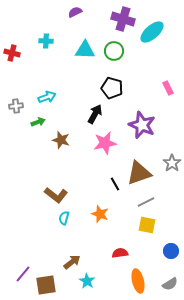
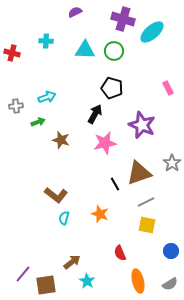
red semicircle: rotated 105 degrees counterclockwise
